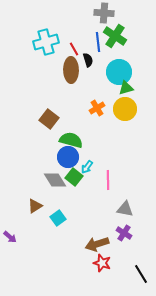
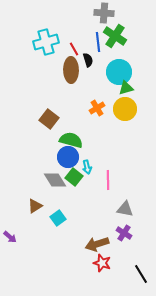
cyan arrow: rotated 48 degrees counterclockwise
